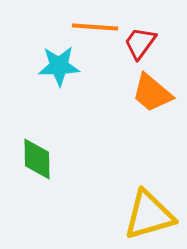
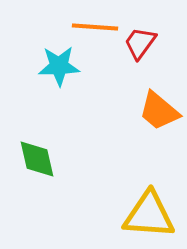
orange trapezoid: moved 7 px right, 18 px down
green diamond: rotated 12 degrees counterclockwise
yellow triangle: rotated 20 degrees clockwise
